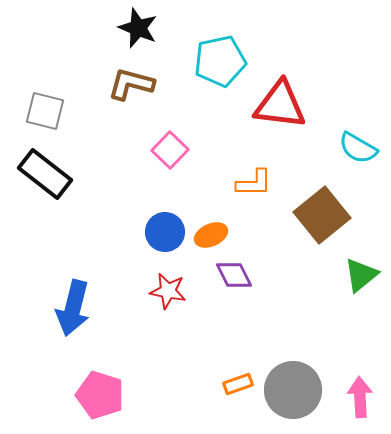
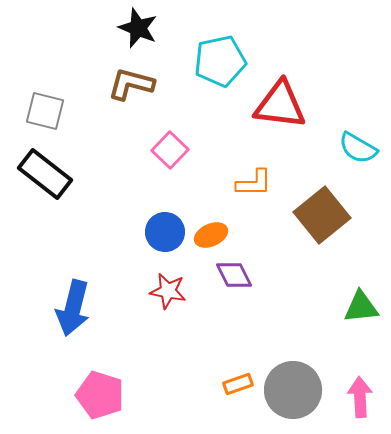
green triangle: moved 32 px down; rotated 33 degrees clockwise
